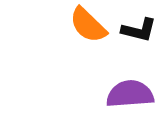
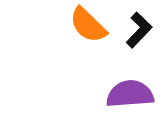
black L-shape: rotated 60 degrees counterclockwise
